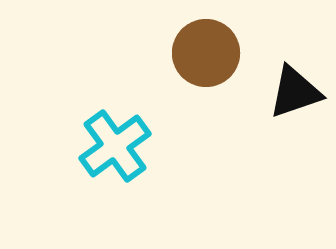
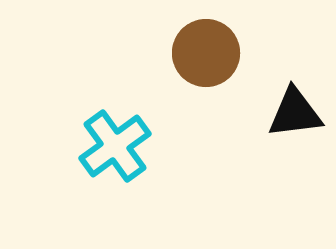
black triangle: moved 21 px down; rotated 12 degrees clockwise
